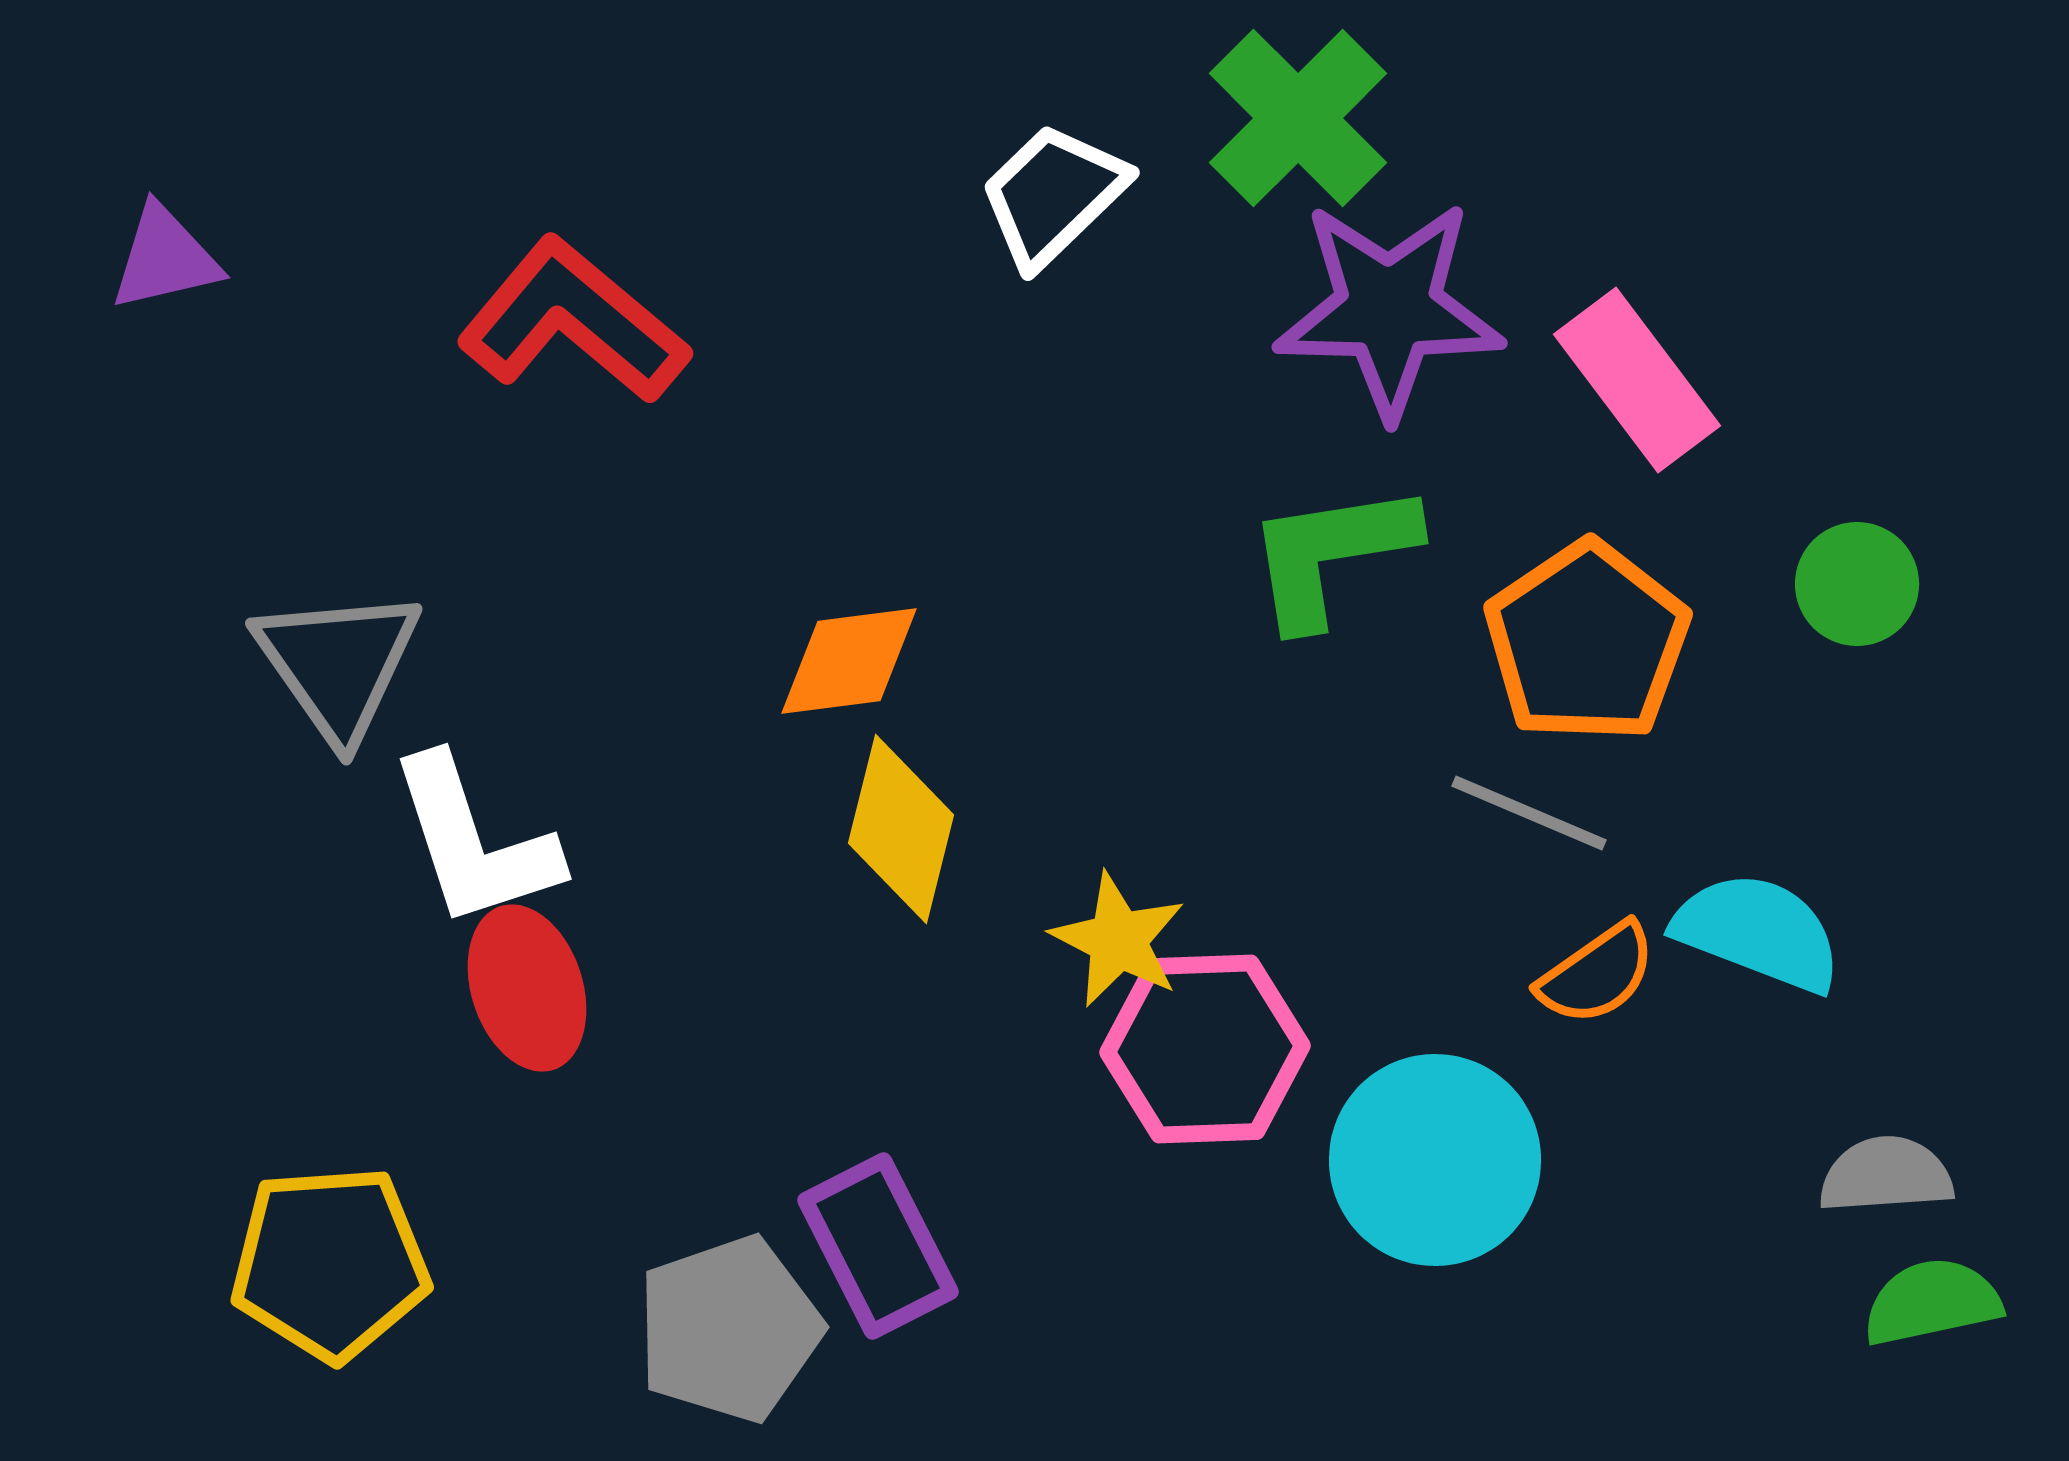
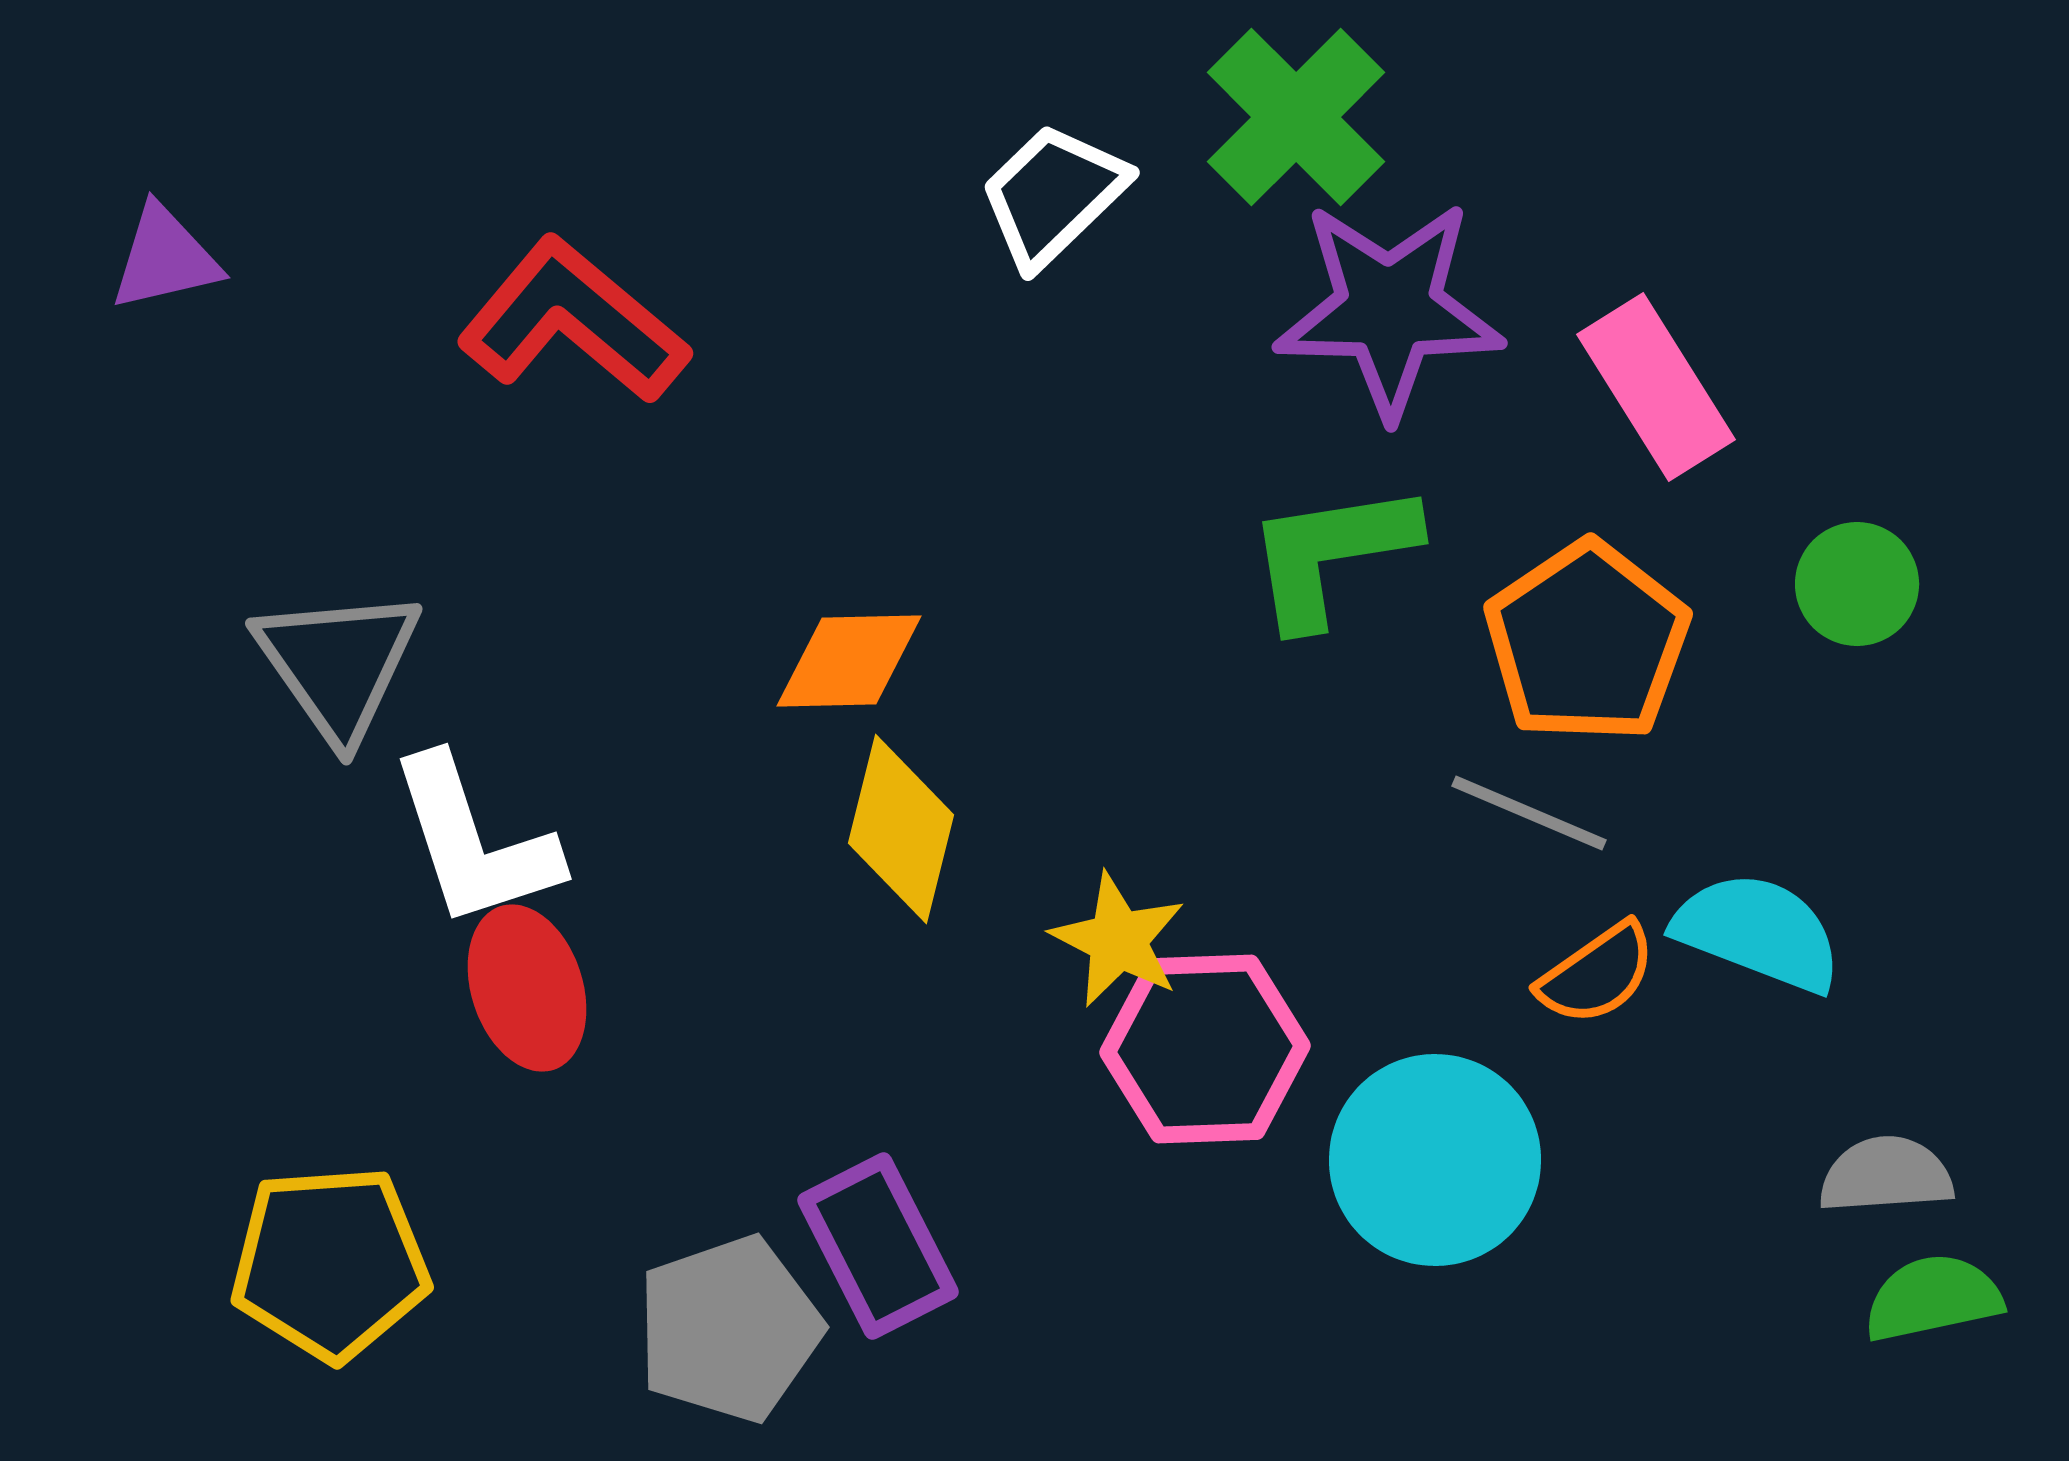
green cross: moved 2 px left, 1 px up
pink rectangle: moved 19 px right, 7 px down; rotated 5 degrees clockwise
orange diamond: rotated 6 degrees clockwise
green semicircle: moved 1 px right, 4 px up
